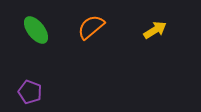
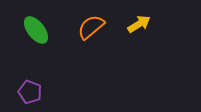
yellow arrow: moved 16 px left, 6 px up
